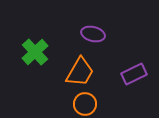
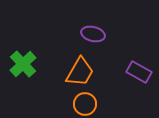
green cross: moved 12 px left, 12 px down
purple rectangle: moved 5 px right, 2 px up; rotated 55 degrees clockwise
